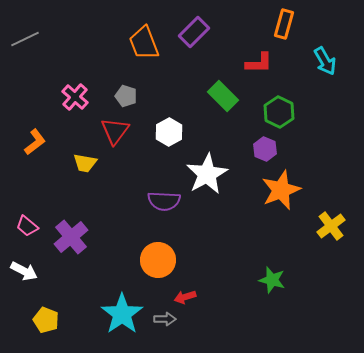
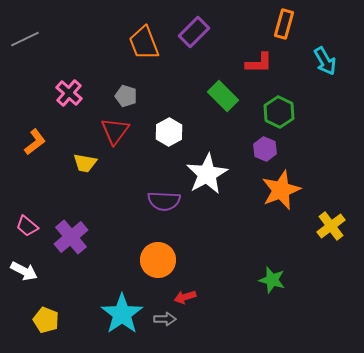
pink cross: moved 6 px left, 4 px up
